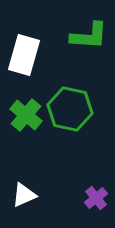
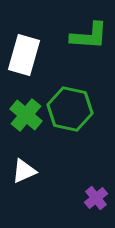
white triangle: moved 24 px up
